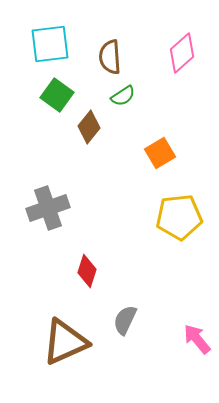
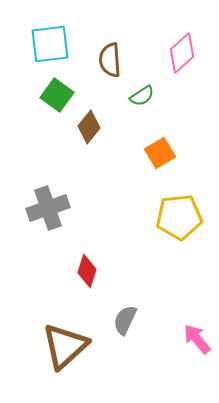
brown semicircle: moved 3 px down
green semicircle: moved 19 px right
brown triangle: moved 4 px down; rotated 18 degrees counterclockwise
